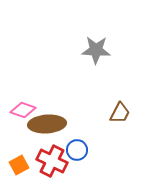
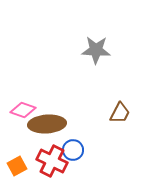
blue circle: moved 4 px left
orange square: moved 2 px left, 1 px down
